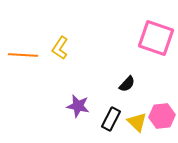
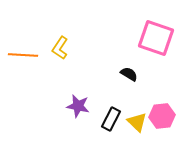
black semicircle: moved 2 px right, 10 px up; rotated 102 degrees counterclockwise
